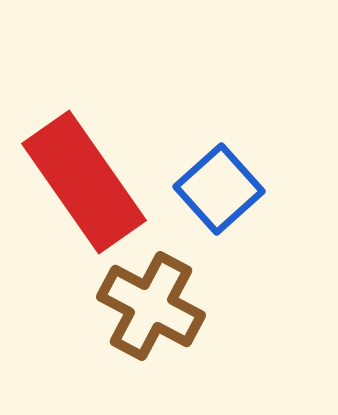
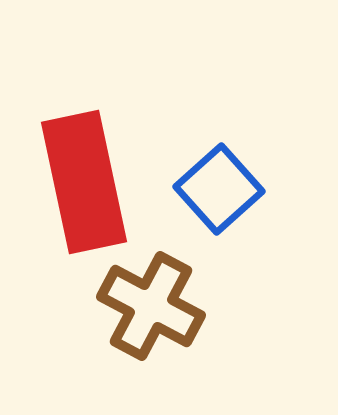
red rectangle: rotated 23 degrees clockwise
